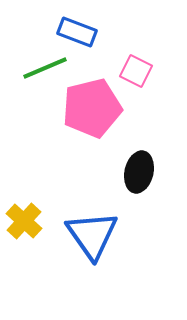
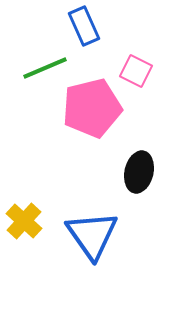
blue rectangle: moved 7 px right, 6 px up; rotated 45 degrees clockwise
